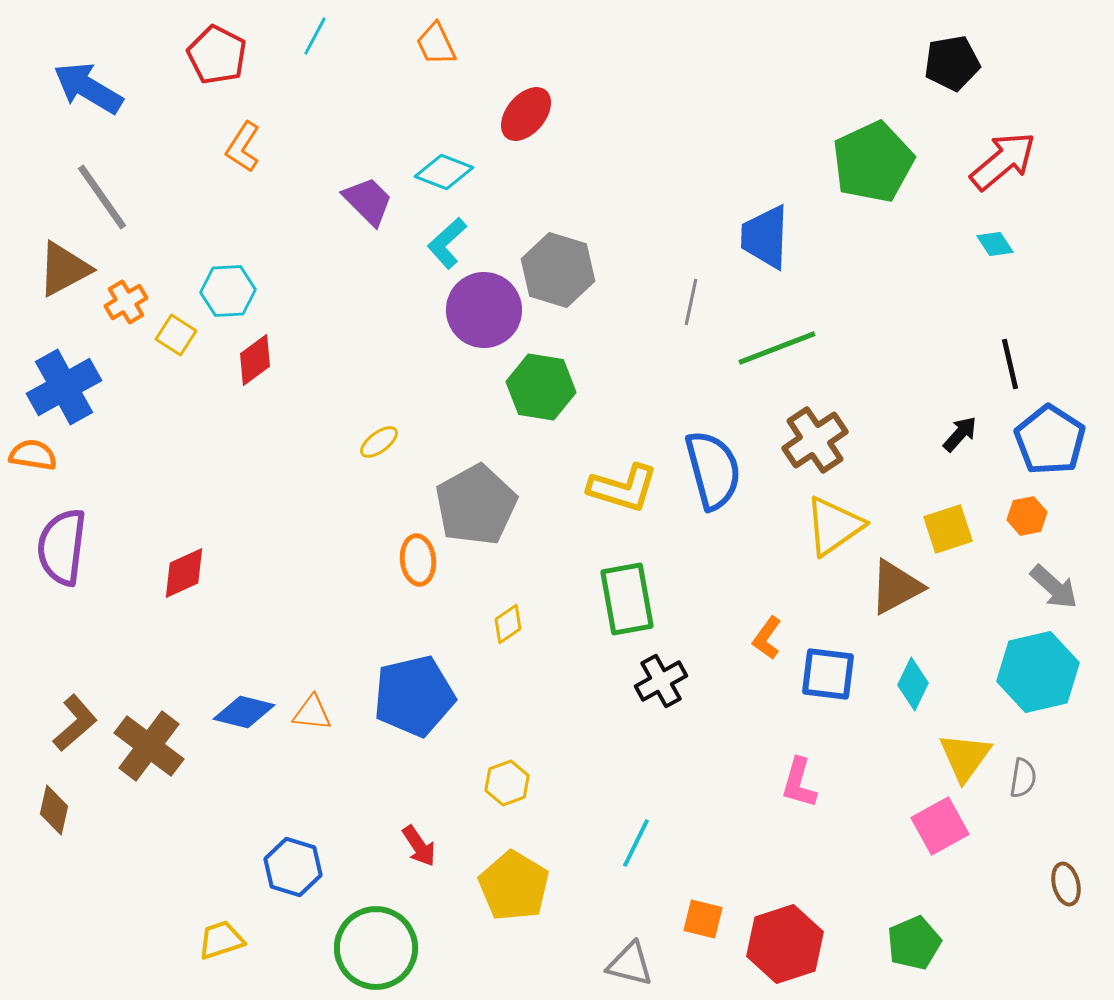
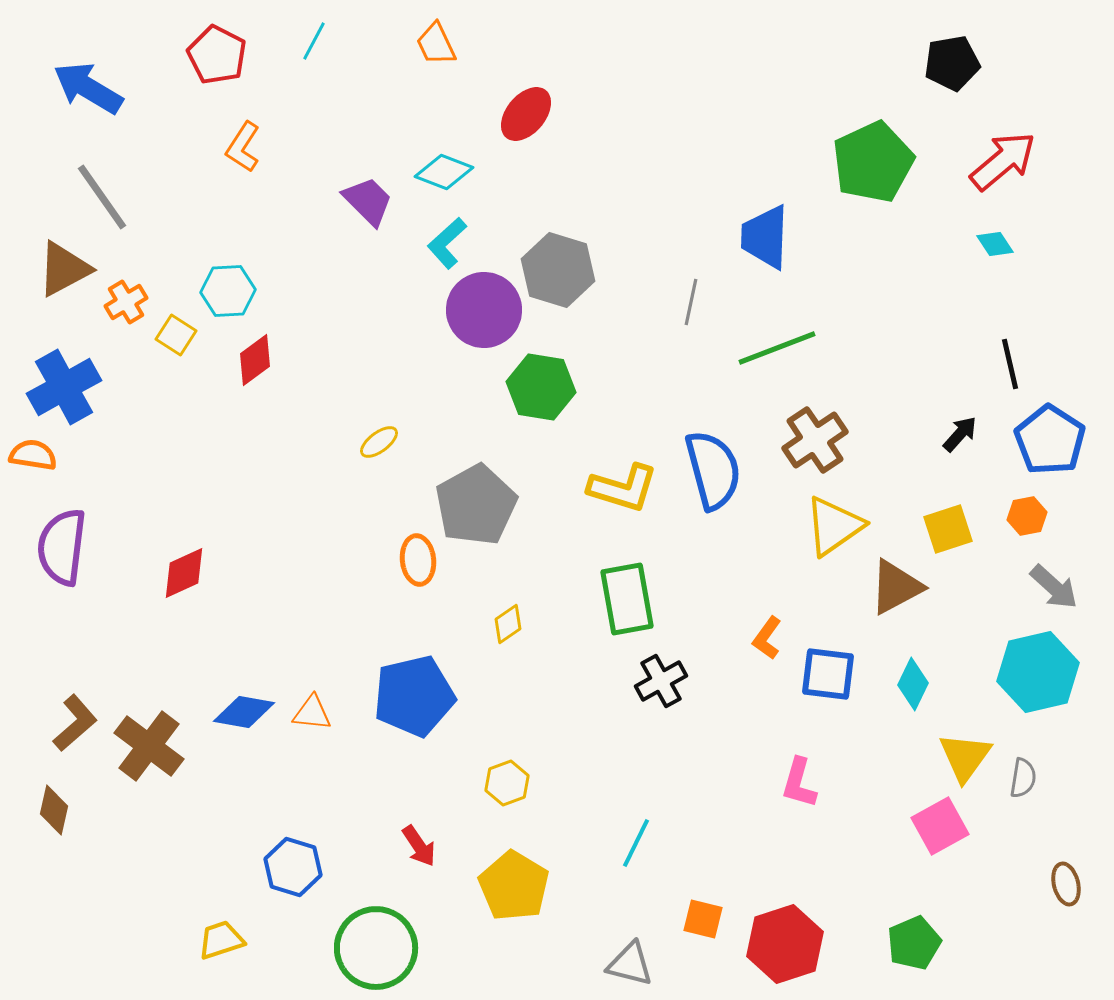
cyan line at (315, 36): moved 1 px left, 5 px down
blue diamond at (244, 712): rotated 4 degrees counterclockwise
